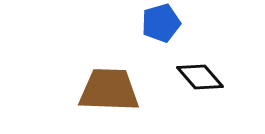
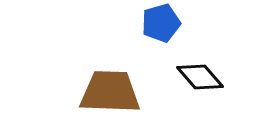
brown trapezoid: moved 1 px right, 2 px down
